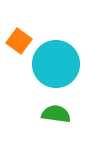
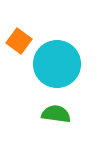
cyan circle: moved 1 px right
